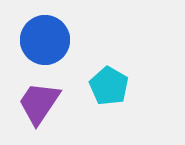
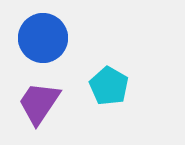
blue circle: moved 2 px left, 2 px up
